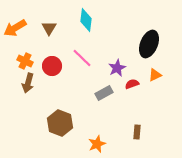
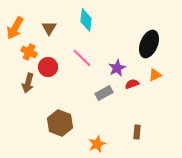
orange arrow: rotated 30 degrees counterclockwise
orange cross: moved 4 px right, 9 px up
red circle: moved 4 px left, 1 px down
